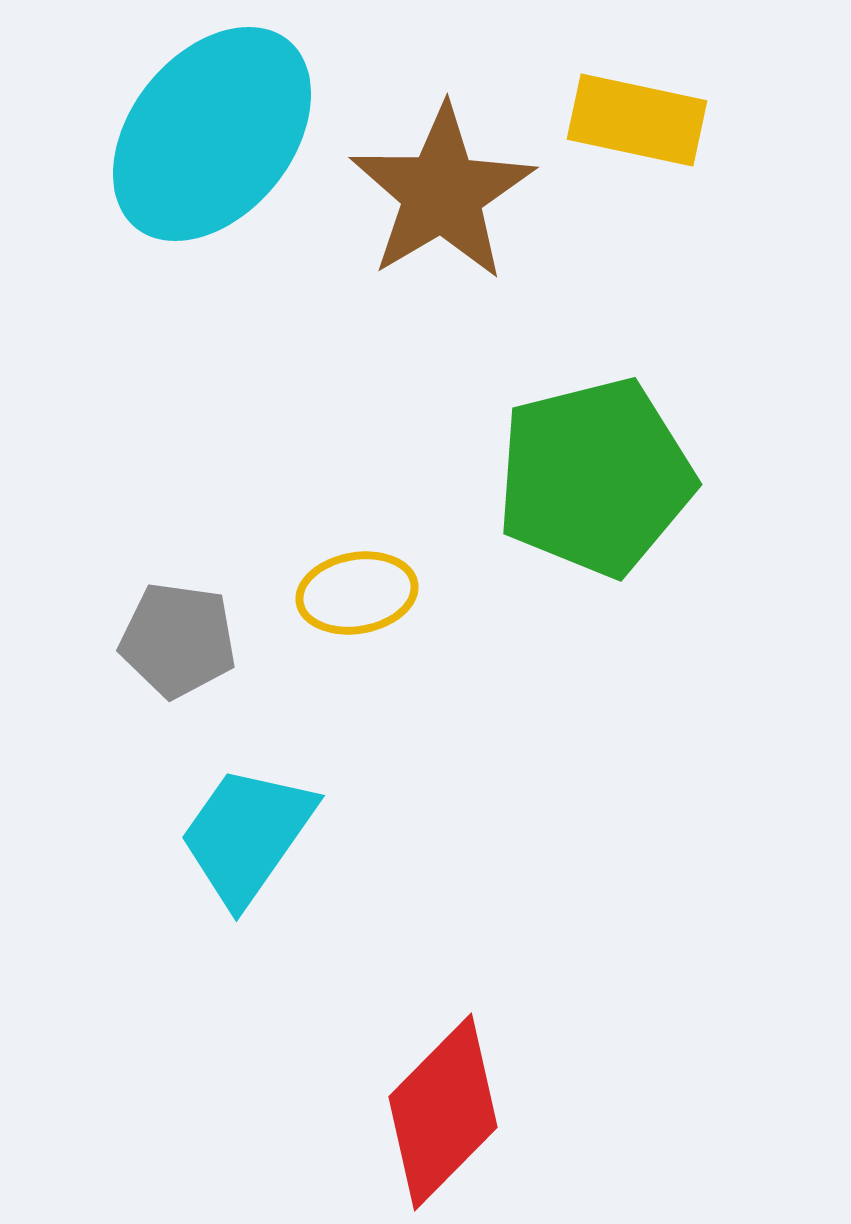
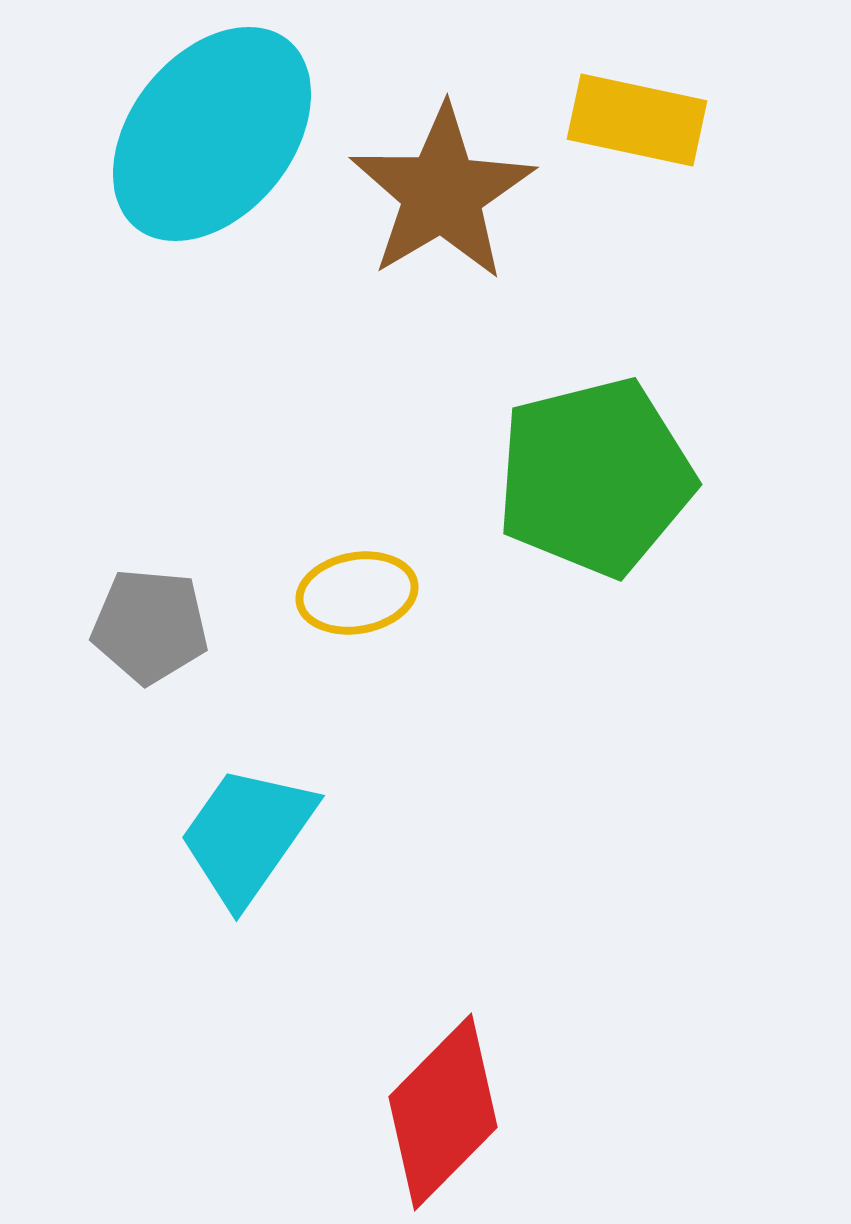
gray pentagon: moved 28 px left, 14 px up; rotated 3 degrees counterclockwise
